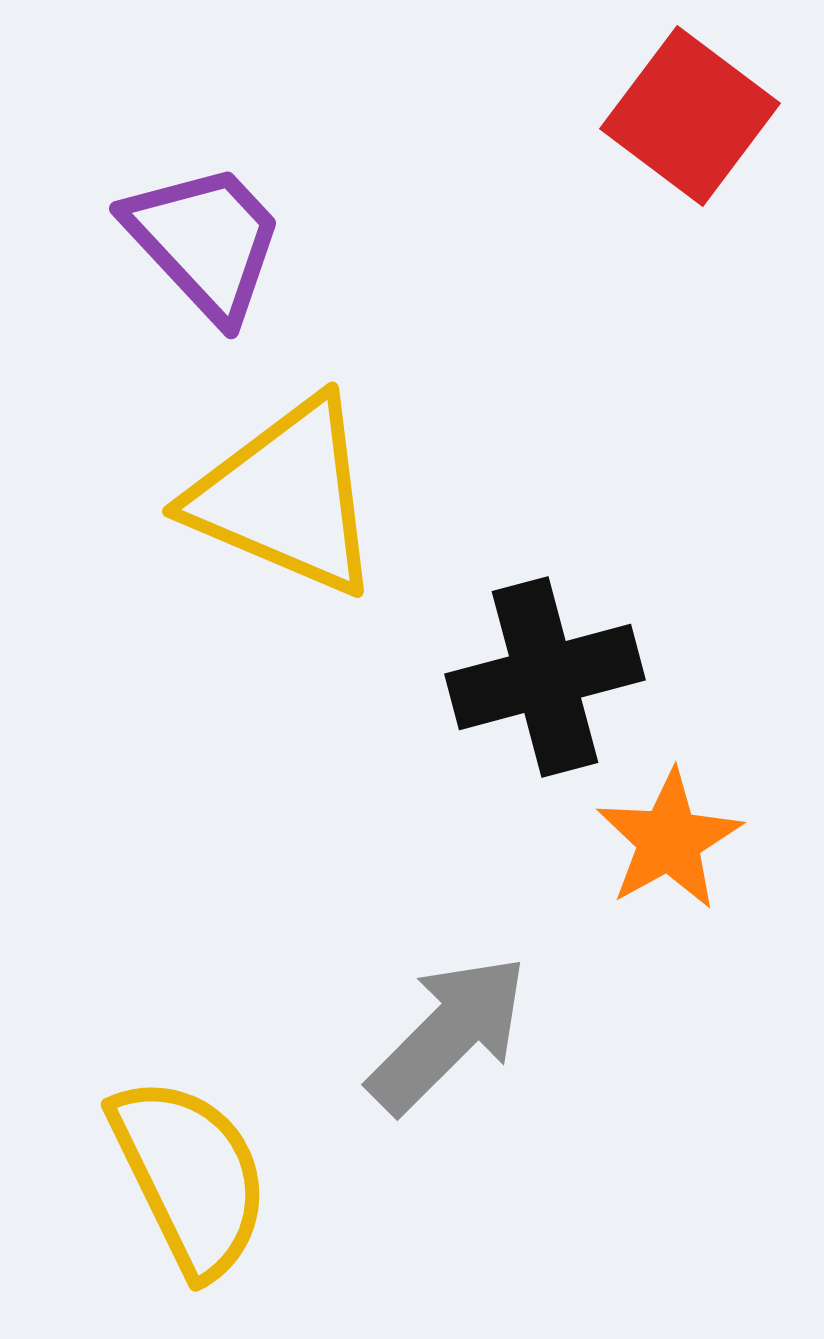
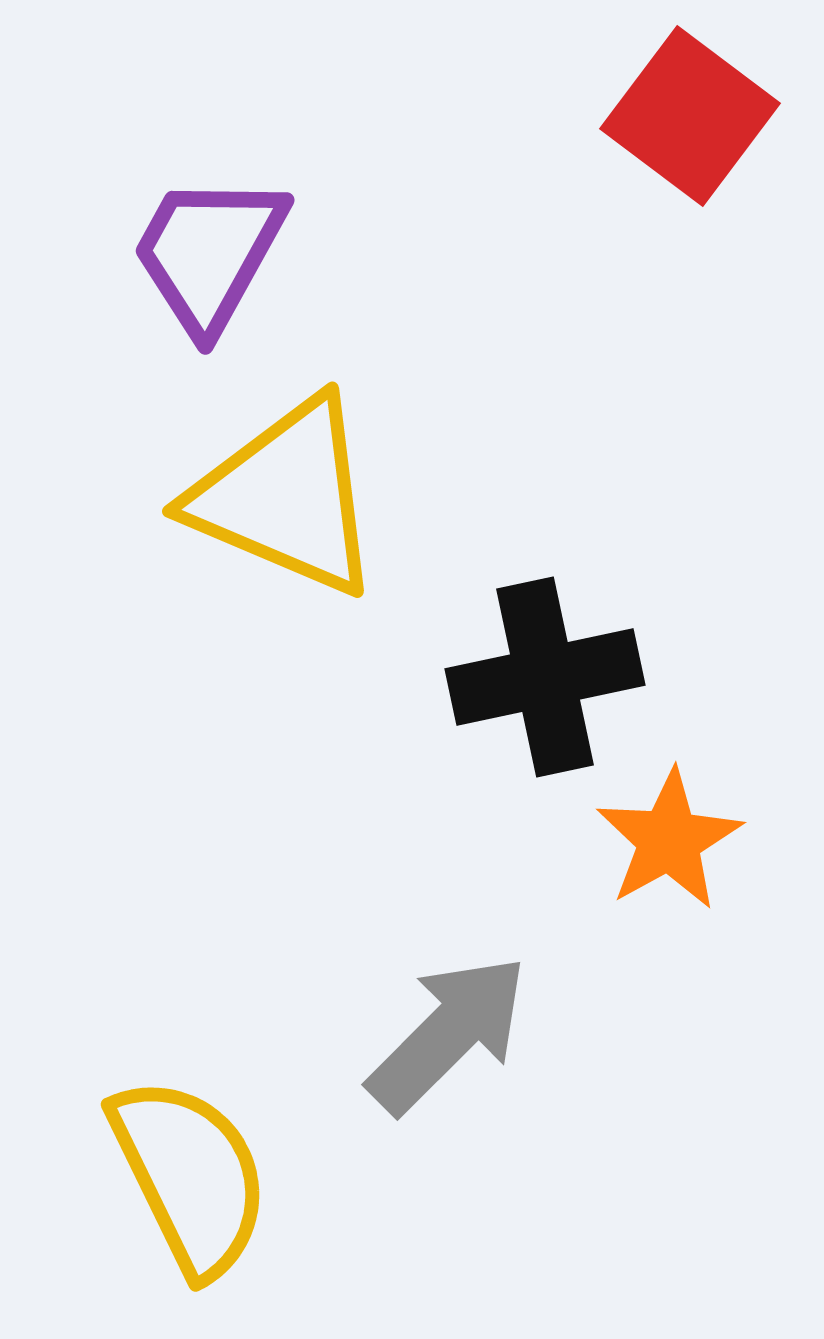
purple trapezoid: moved 4 px right, 12 px down; rotated 108 degrees counterclockwise
black cross: rotated 3 degrees clockwise
